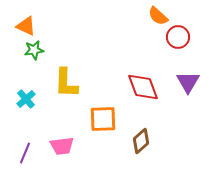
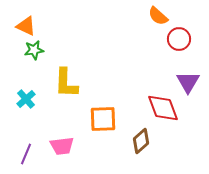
red circle: moved 1 px right, 2 px down
red diamond: moved 20 px right, 21 px down
purple line: moved 1 px right, 1 px down
